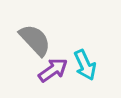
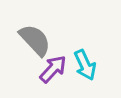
purple arrow: moved 1 px up; rotated 12 degrees counterclockwise
